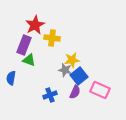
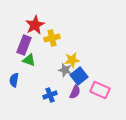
yellow cross: rotated 21 degrees counterclockwise
blue semicircle: moved 3 px right, 2 px down
